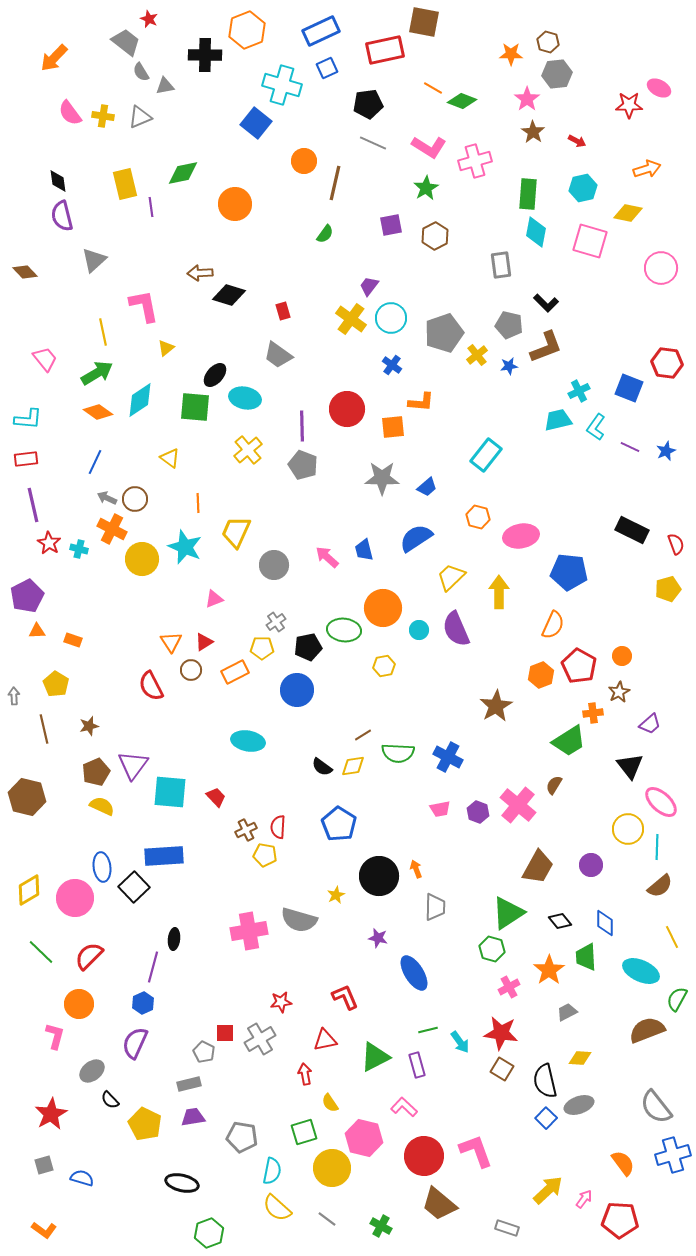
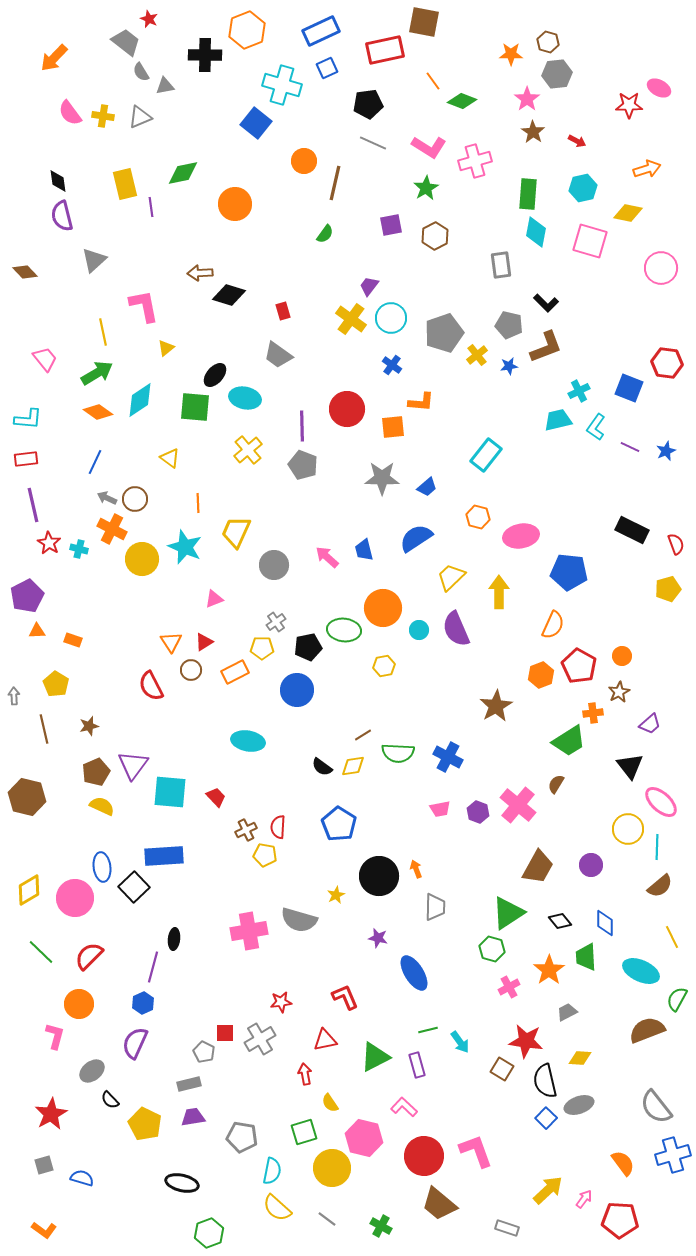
orange line at (433, 88): moved 7 px up; rotated 24 degrees clockwise
brown semicircle at (554, 785): moved 2 px right, 1 px up
red star at (501, 1033): moved 25 px right, 8 px down
